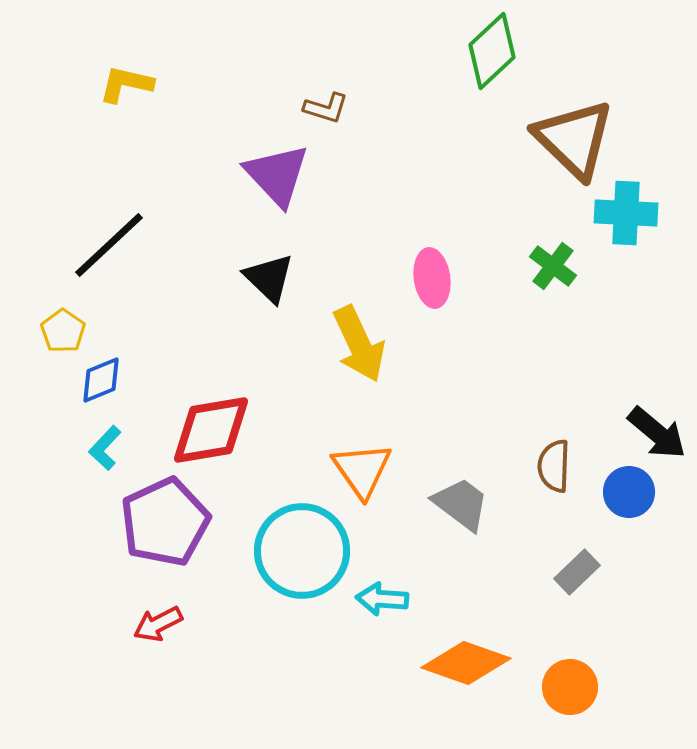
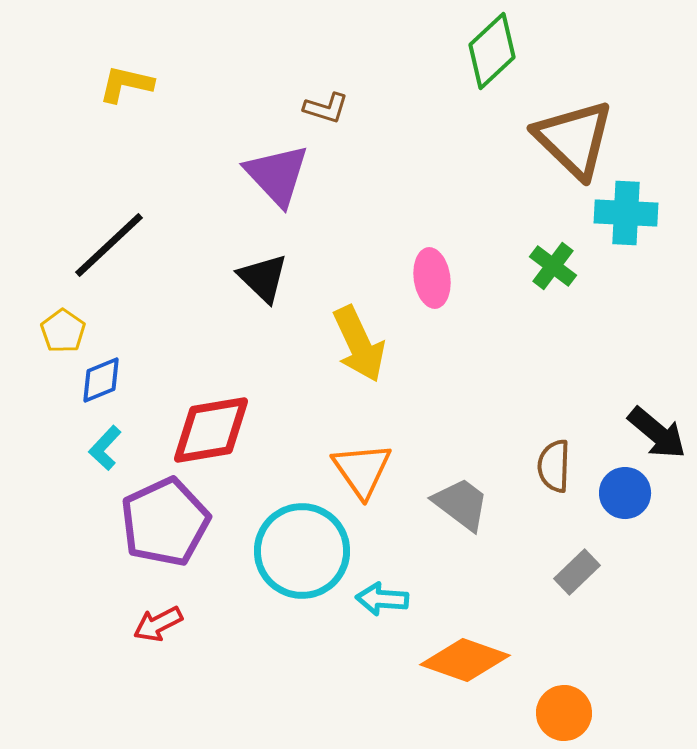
black triangle: moved 6 px left
blue circle: moved 4 px left, 1 px down
orange diamond: moved 1 px left, 3 px up
orange circle: moved 6 px left, 26 px down
